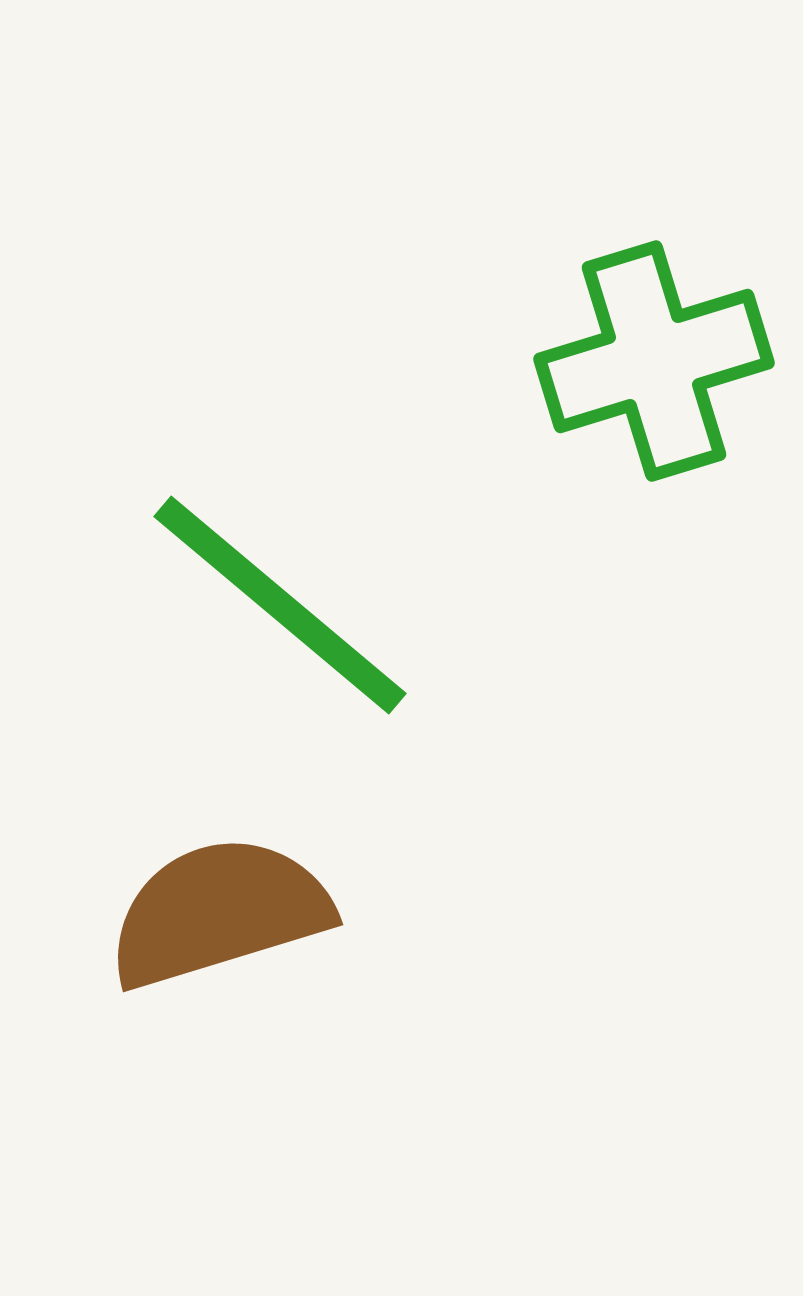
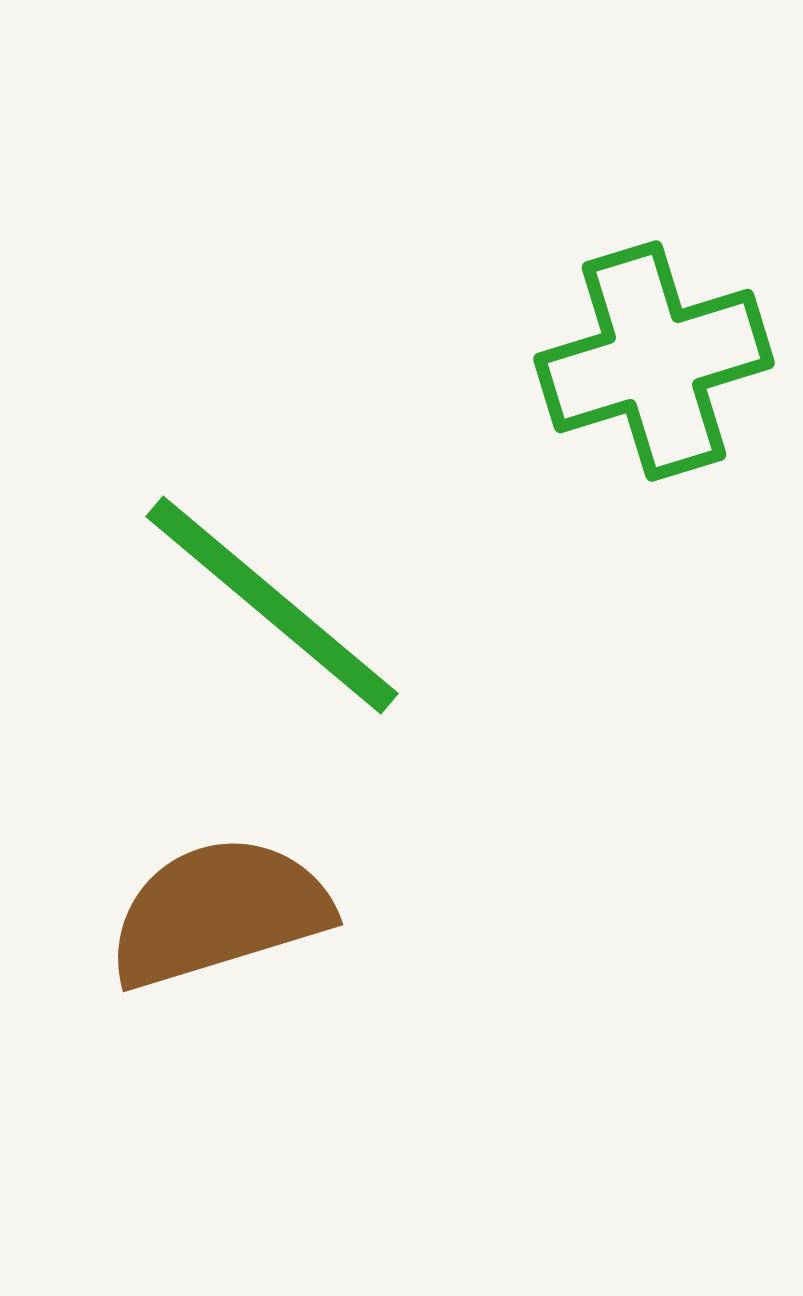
green line: moved 8 px left
